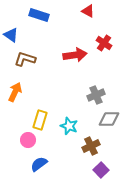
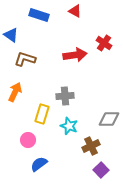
red triangle: moved 13 px left
gray cross: moved 31 px left, 1 px down; rotated 18 degrees clockwise
yellow rectangle: moved 2 px right, 6 px up
